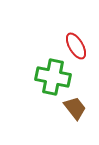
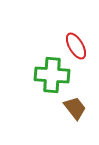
green cross: moved 1 px left, 2 px up; rotated 8 degrees counterclockwise
